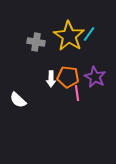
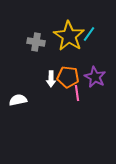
white semicircle: rotated 126 degrees clockwise
